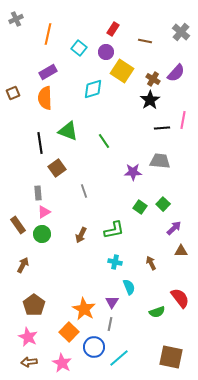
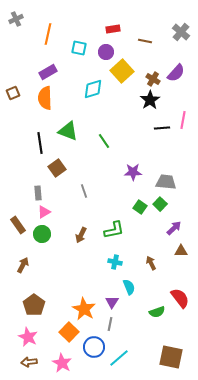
red rectangle at (113, 29): rotated 48 degrees clockwise
cyan square at (79, 48): rotated 28 degrees counterclockwise
yellow square at (122, 71): rotated 15 degrees clockwise
gray trapezoid at (160, 161): moved 6 px right, 21 px down
green square at (163, 204): moved 3 px left
